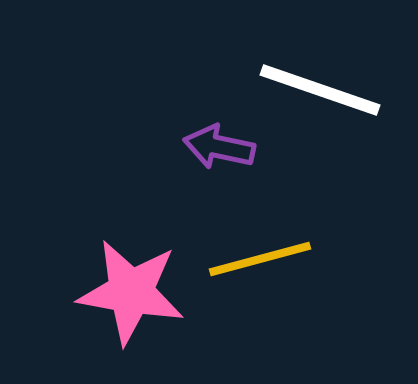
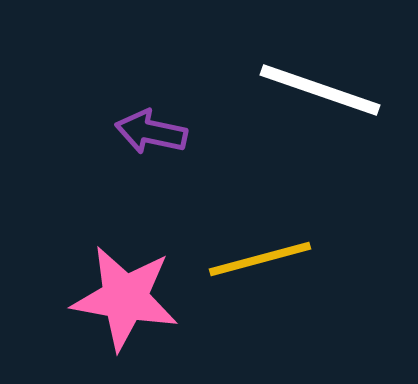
purple arrow: moved 68 px left, 15 px up
pink star: moved 6 px left, 6 px down
